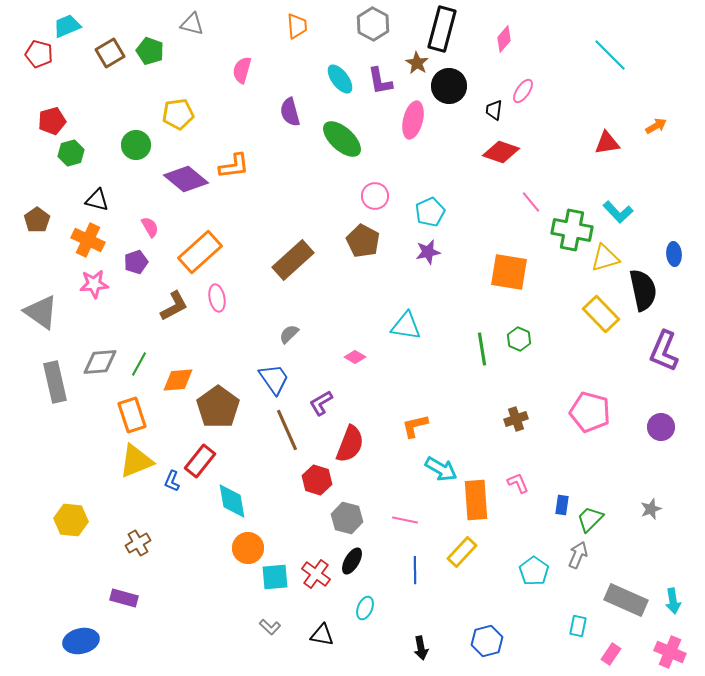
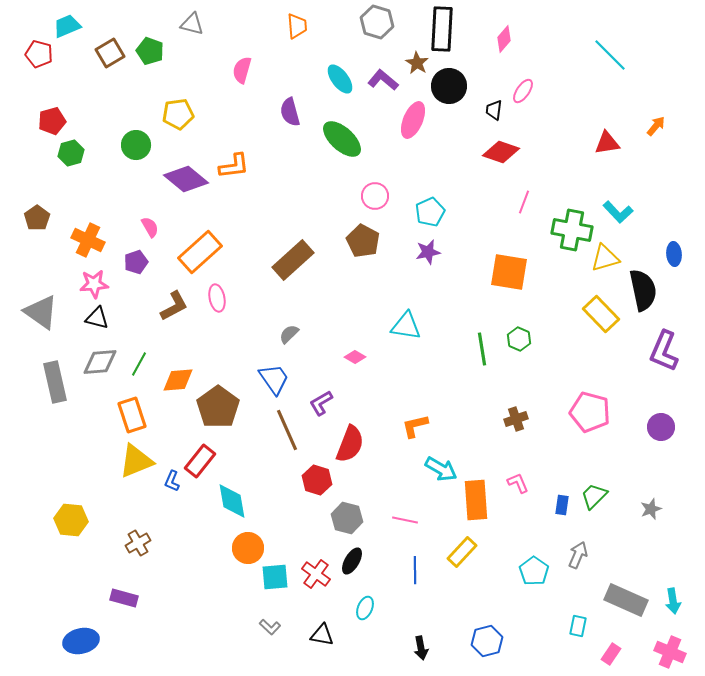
gray hexagon at (373, 24): moved 4 px right, 2 px up; rotated 12 degrees counterclockwise
black rectangle at (442, 29): rotated 12 degrees counterclockwise
purple L-shape at (380, 81): moved 3 px right, 1 px up; rotated 140 degrees clockwise
pink ellipse at (413, 120): rotated 9 degrees clockwise
orange arrow at (656, 126): rotated 20 degrees counterclockwise
black triangle at (97, 200): moved 118 px down
pink line at (531, 202): moved 7 px left; rotated 60 degrees clockwise
brown pentagon at (37, 220): moved 2 px up
green trapezoid at (590, 519): moved 4 px right, 23 px up
